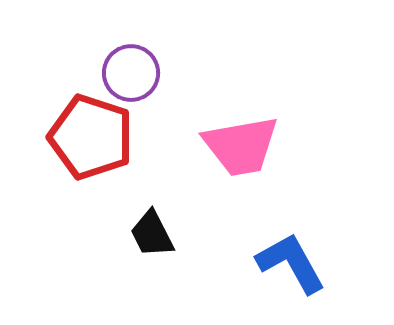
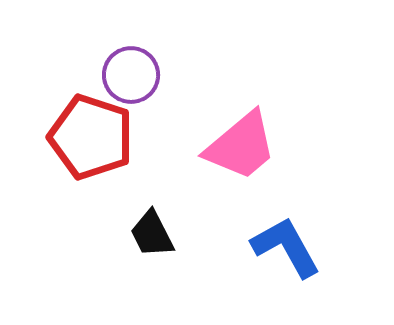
purple circle: moved 2 px down
pink trapezoid: rotated 30 degrees counterclockwise
blue L-shape: moved 5 px left, 16 px up
